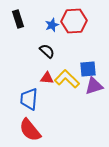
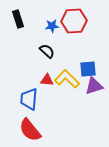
blue star: moved 1 px down; rotated 16 degrees clockwise
red triangle: moved 2 px down
